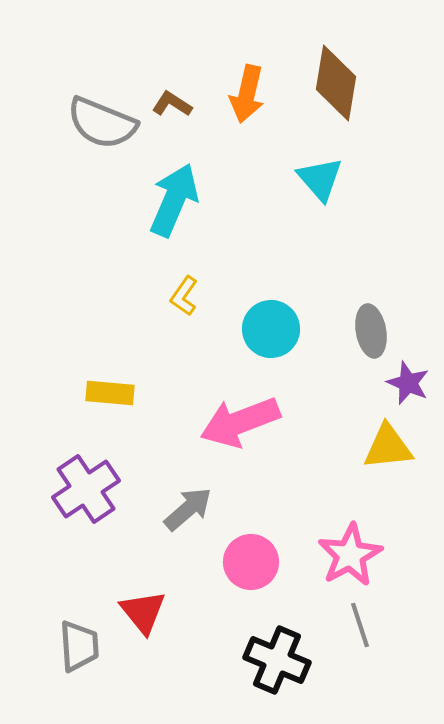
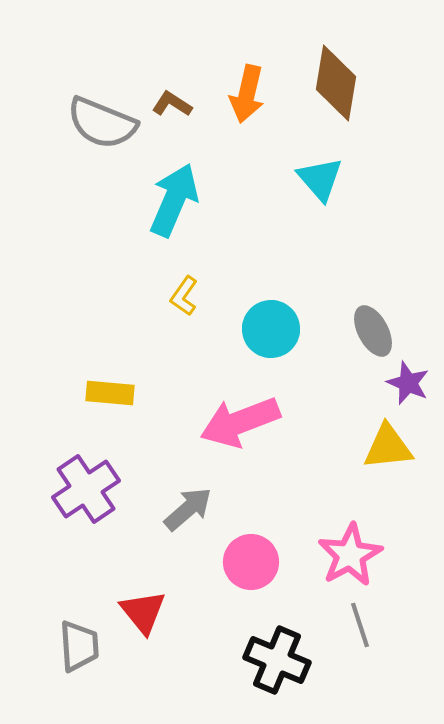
gray ellipse: moved 2 px right; rotated 18 degrees counterclockwise
